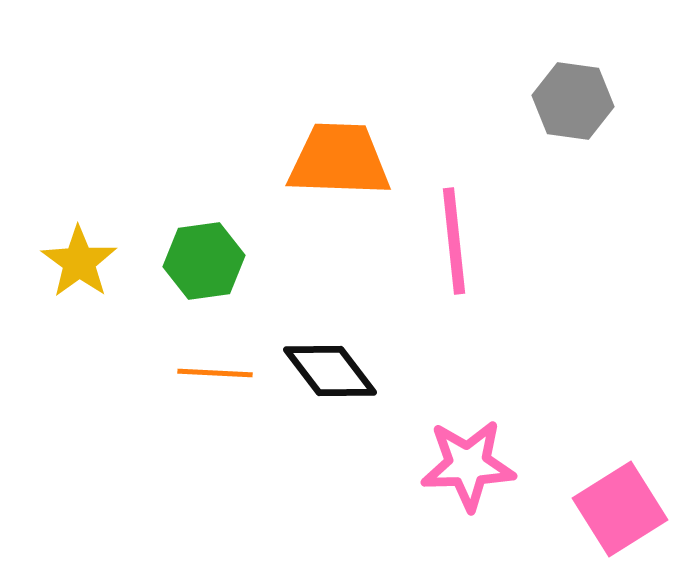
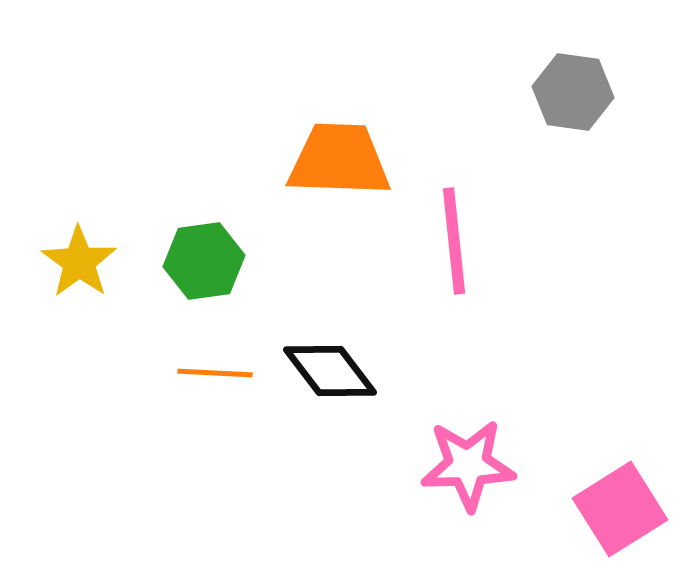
gray hexagon: moved 9 px up
